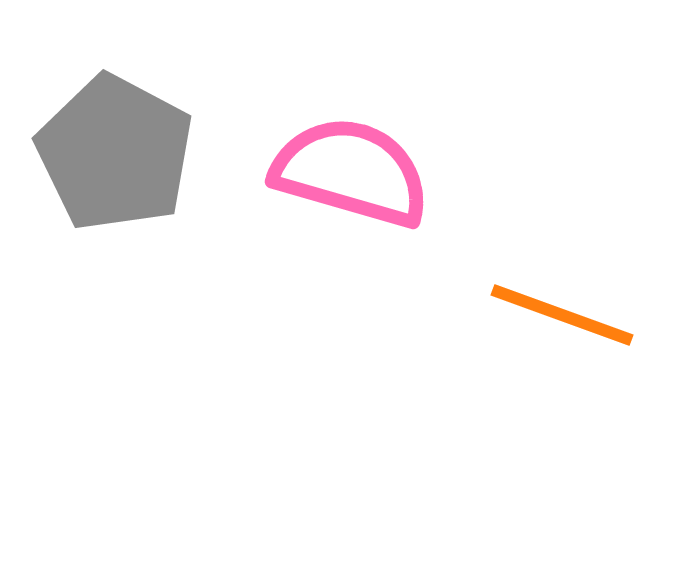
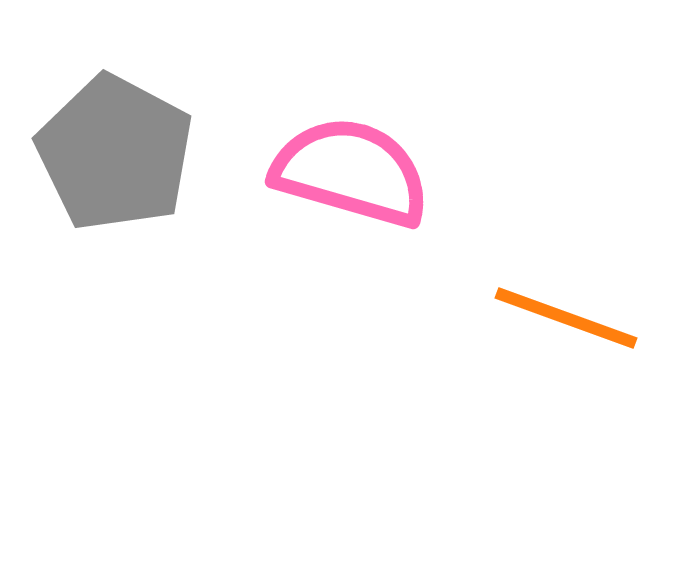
orange line: moved 4 px right, 3 px down
